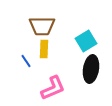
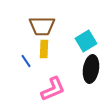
pink L-shape: moved 1 px down
